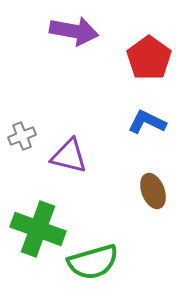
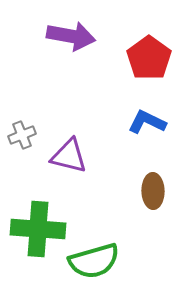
purple arrow: moved 3 px left, 5 px down
gray cross: moved 1 px up
brown ellipse: rotated 20 degrees clockwise
green cross: rotated 16 degrees counterclockwise
green semicircle: moved 1 px right, 1 px up
